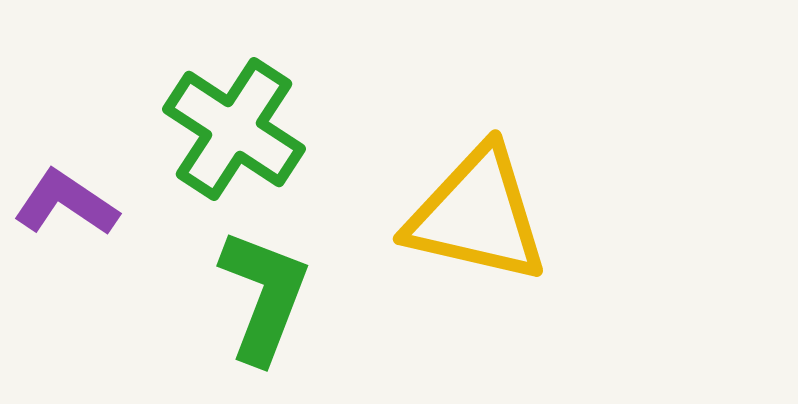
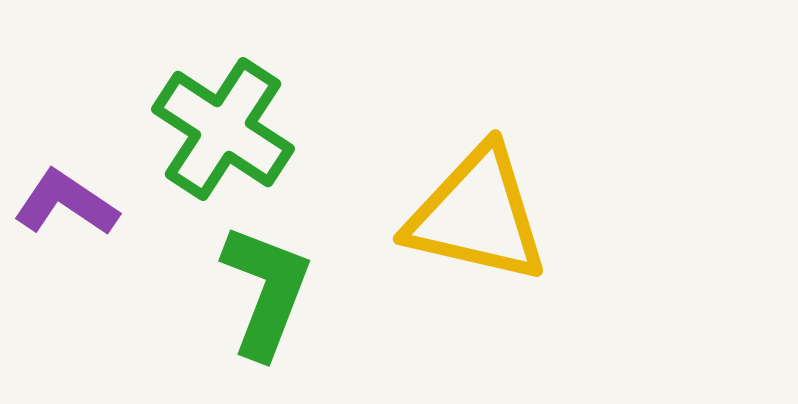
green cross: moved 11 px left
green L-shape: moved 2 px right, 5 px up
